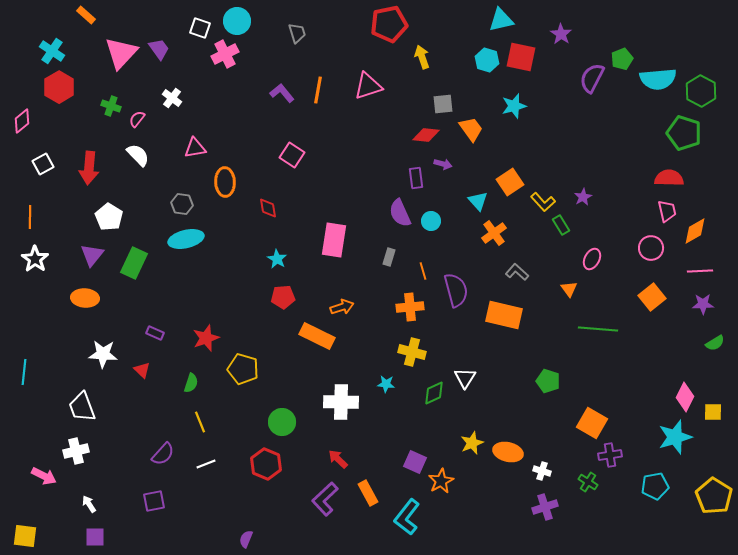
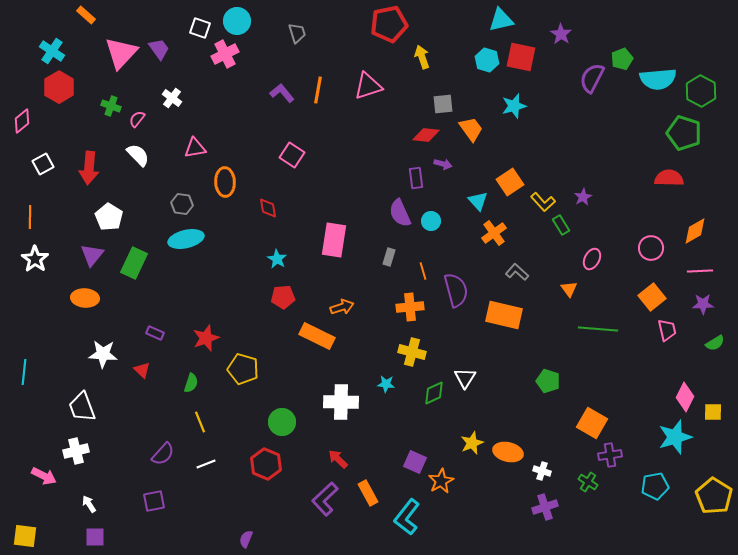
pink trapezoid at (667, 211): moved 119 px down
